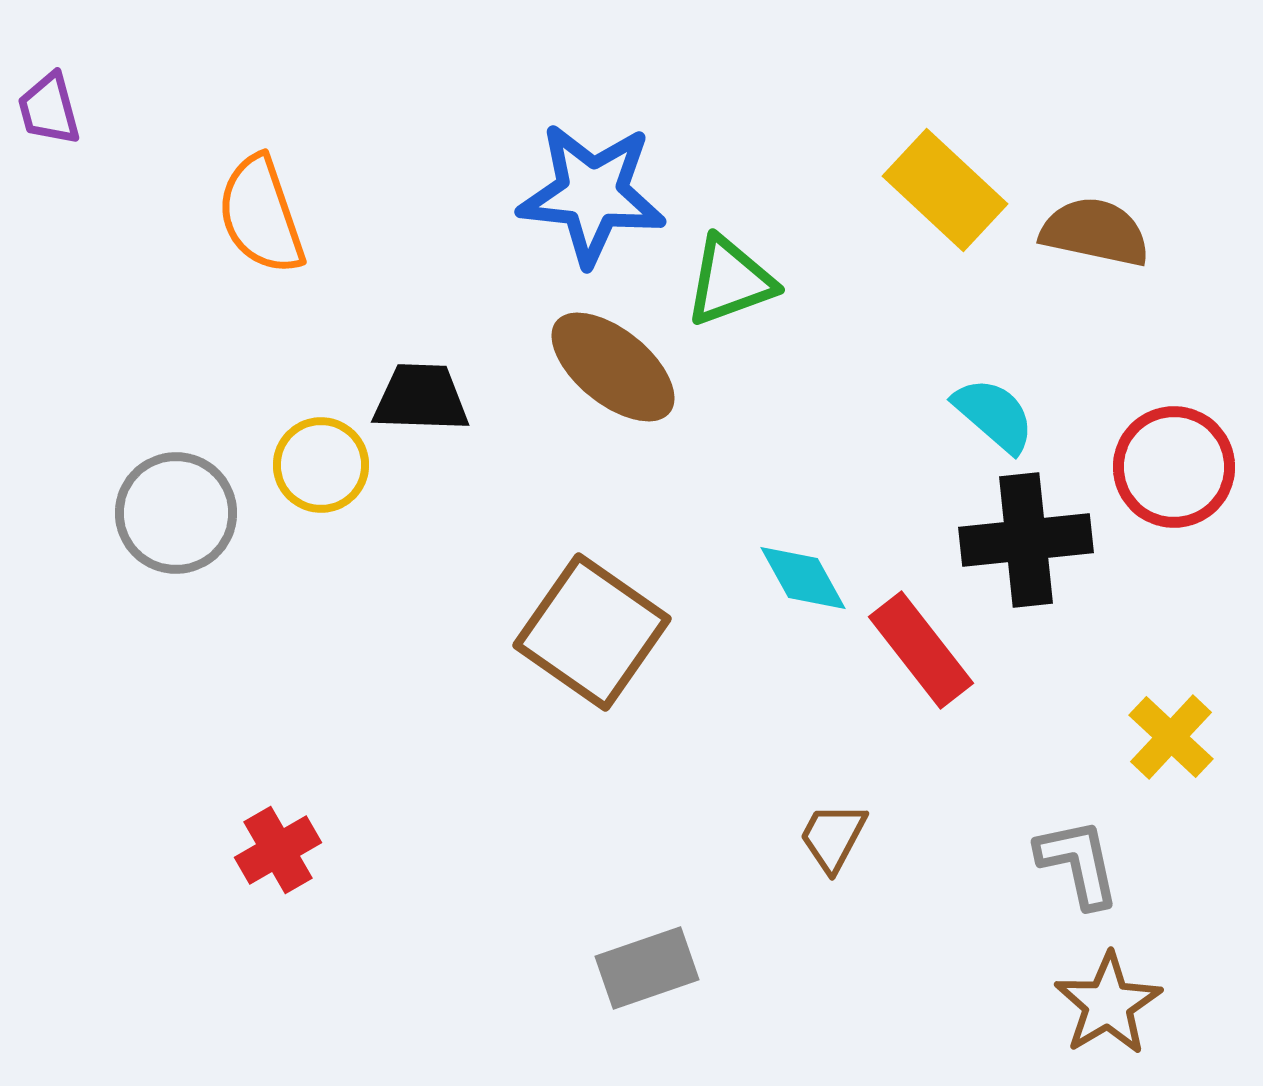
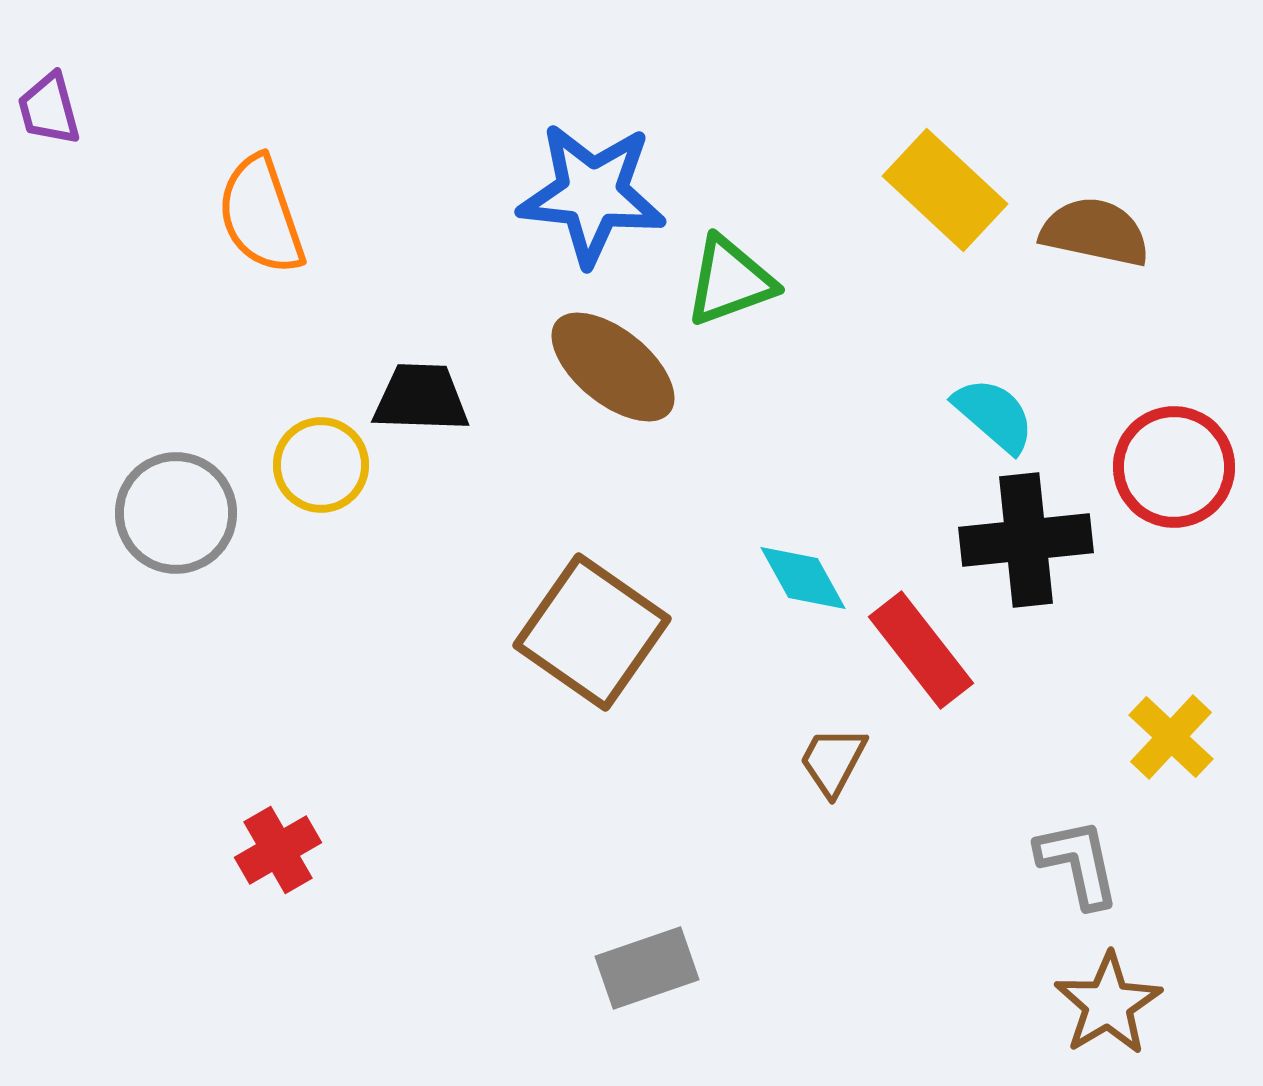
brown trapezoid: moved 76 px up
